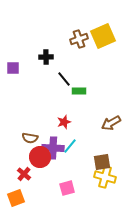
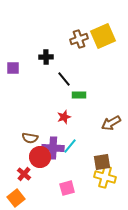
green rectangle: moved 4 px down
red star: moved 5 px up
orange square: rotated 18 degrees counterclockwise
